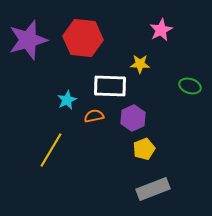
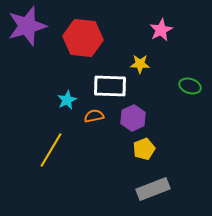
purple star: moved 1 px left, 14 px up
